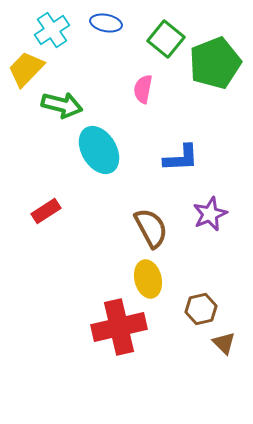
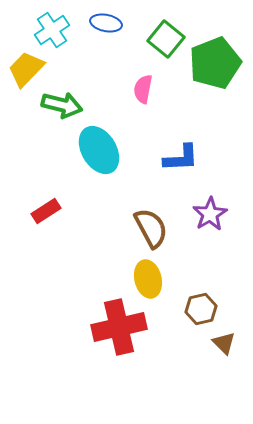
purple star: rotated 8 degrees counterclockwise
